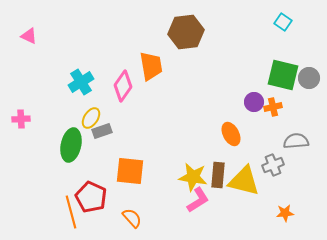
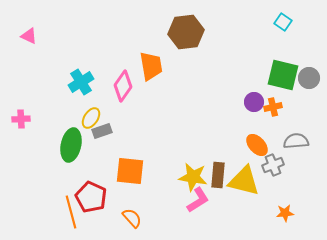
orange ellipse: moved 26 px right, 11 px down; rotated 15 degrees counterclockwise
